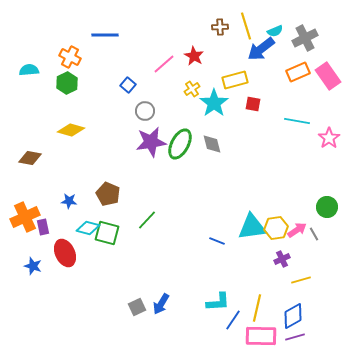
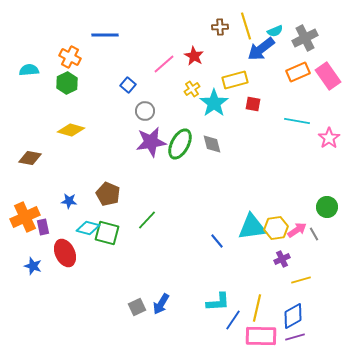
blue line at (217, 241): rotated 28 degrees clockwise
